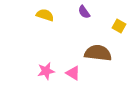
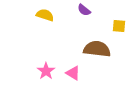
purple semicircle: moved 2 px up; rotated 16 degrees counterclockwise
yellow square: rotated 24 degrees counterclockwise
brown semicircle: moved 1 px left, 4 px up
pink star: rotated 24 degrees counterclockwise
